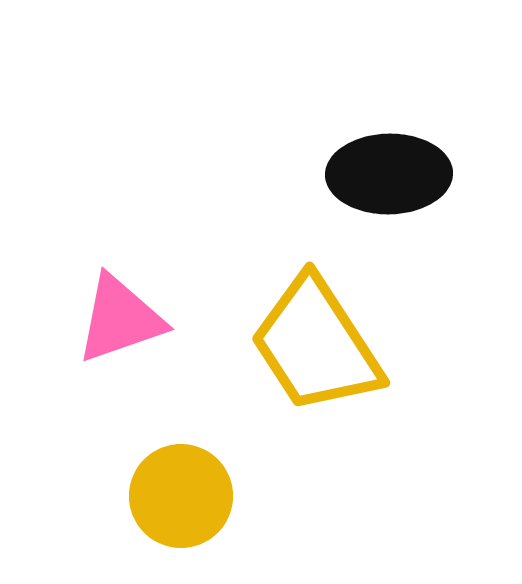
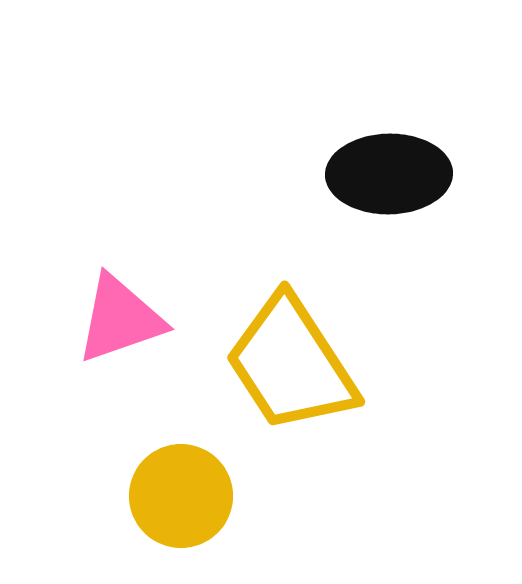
yellow trapezoid: moved 25 px left, 19 px down
